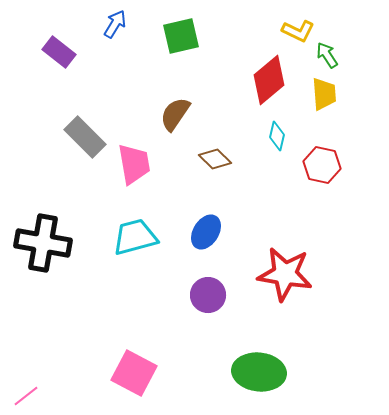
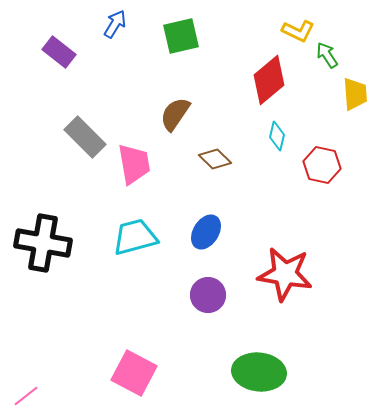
yellow trapezoid: moved 31 px right
